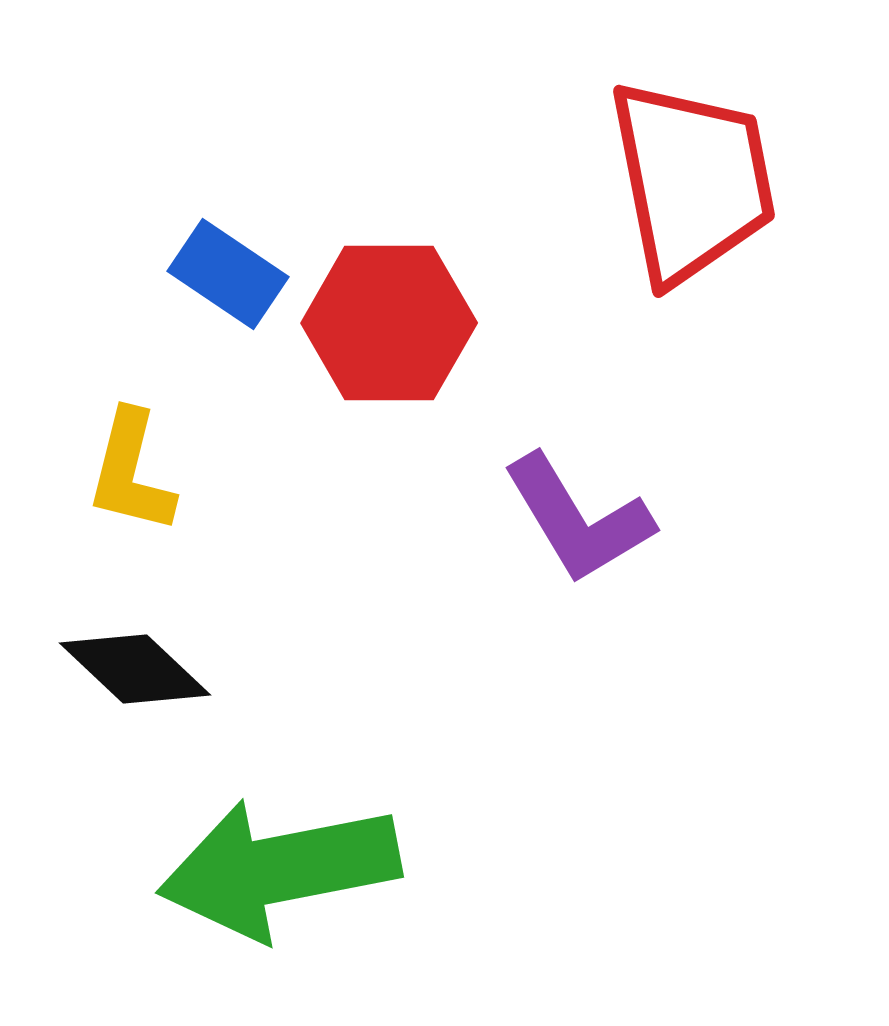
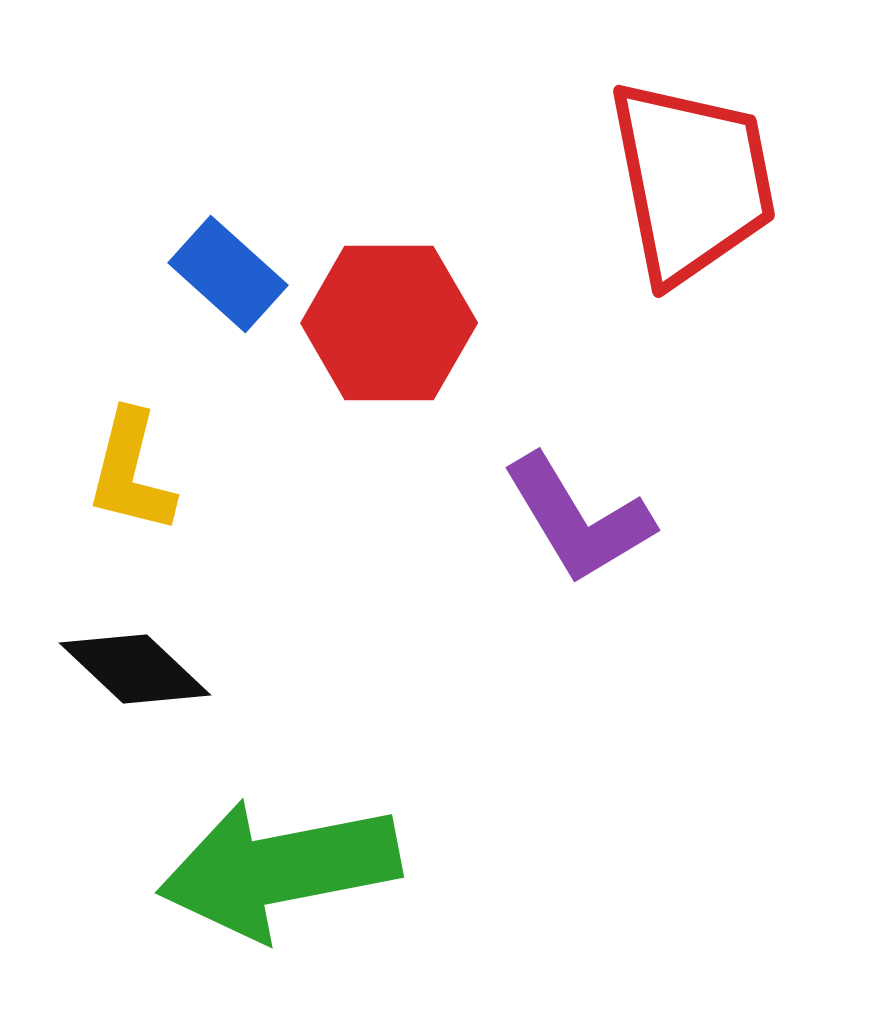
blue rectangle: rotated 8 degrees clockwise
